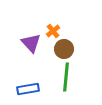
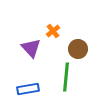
purple triangle: moved 5 px down
brown circle: moved 14 px right
